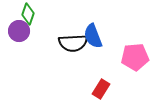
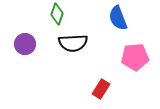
green diamond: moved 29 px right
purple circle: moved 6 px right, 13 px down
blue semicircle: moved 25 px right, 18 px up
